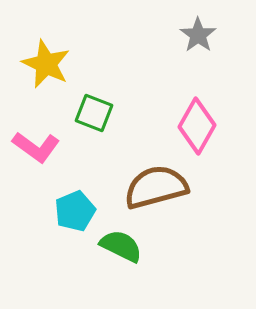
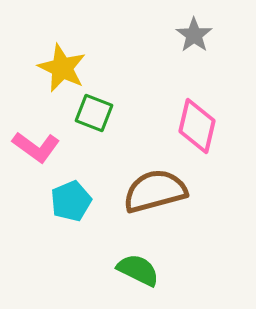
gray star: moved 4 px left
yellow star: moved 16 px right, 4 px down
pink diamond: rotated 16 degrees counterclockwise
brown semicircle: moved 1 px left, 4 px down
cyan pentagon: moved 4 px left, 10 px up
green semicircle: moved 17 px right, 24 px down
